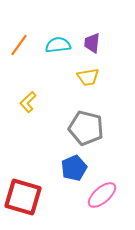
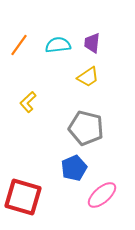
yellow trapezoid: rotated 25 degrees counterclockwise
